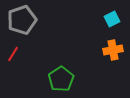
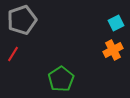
cyan square: moved 4 px right, 4 px down
orange cross: rotated 18 degrees counterclockwise
